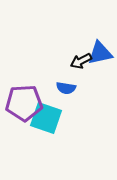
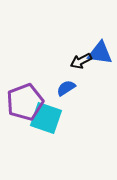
blue triangle: rotated 20 degrees clockwise
blue semicircle: rotated 138 degrees clockwise
purple pentagon: moved 1 px right, 1 px up; rotated 18 degrees counterclockwise
